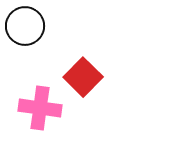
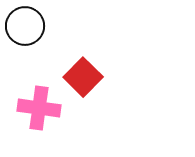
pink cross: moved 1 px left
